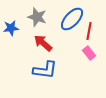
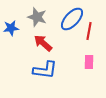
pink rectangle: moved 9 px down; rotated 40 degrees clockwise
